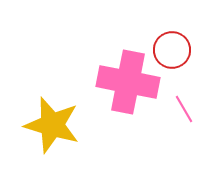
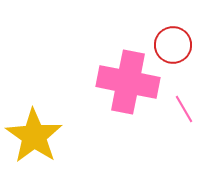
red circle: moved 1 px right, 5 px up
yellow star: moved 18 px left, 11 px down; rotated 18 degrees clockwise
